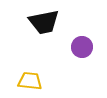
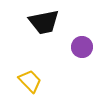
yellow trapezoid: rotated 40 degrees clockwise
